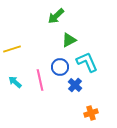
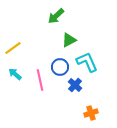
yellow line: moved 1 px right, 1 px up; rotated 18 degrees counterclockwise
cyan arrow: moved 8 px up
